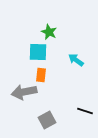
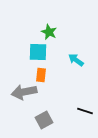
gray square: moved 3 px left
